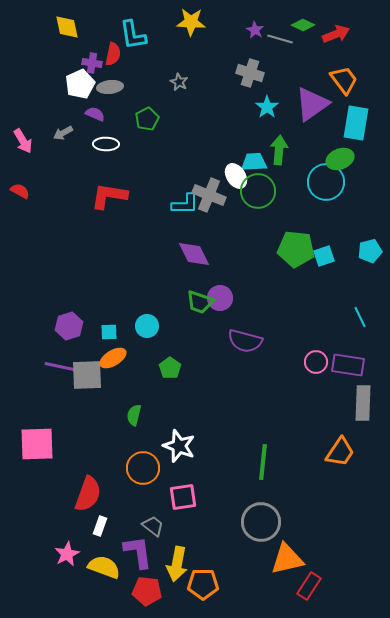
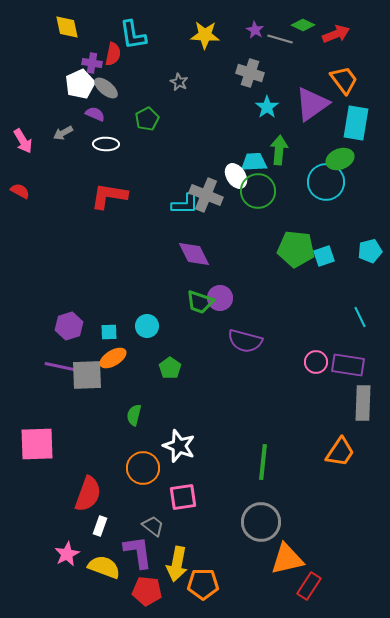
yellow star at (191, 22): moved 14 px right, 13 px down
gray ellipse at (110, 87): moved 4 px left, 1 px down; rotated 45 degrees clockwise
gray cross at (209, 195): moved 3 px left
